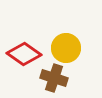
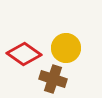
brown cross: moved 1 px left, 1 px down
